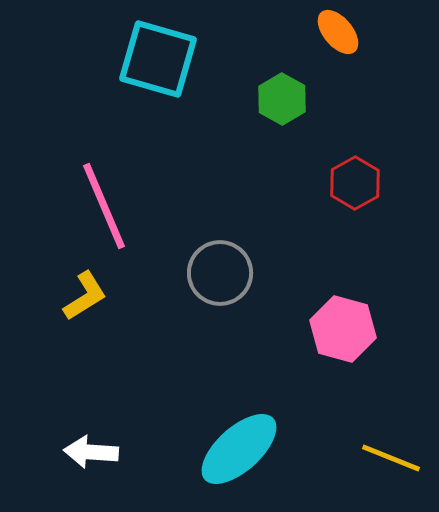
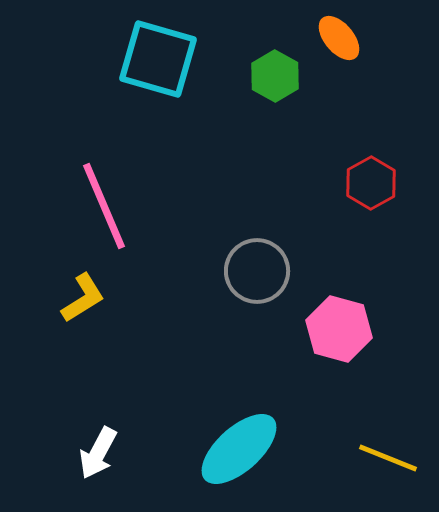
orange ellipse: moved 1 px right, 6 px down
green hexagon: moved 7 px left, 23 px up
red hexagon: moved 16 px right
gray circle: moved 37 px right, 2 px up
yellow L-shape: moved 2 px left, 2 px down
pink hexagon: moved 4 px left
white arrow: moved 7 px right, 1 px down; rotated 66 degrees counterclockwise
yellow line: moved 3 px left
